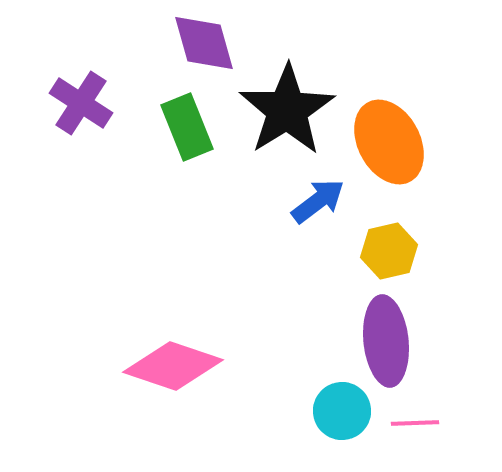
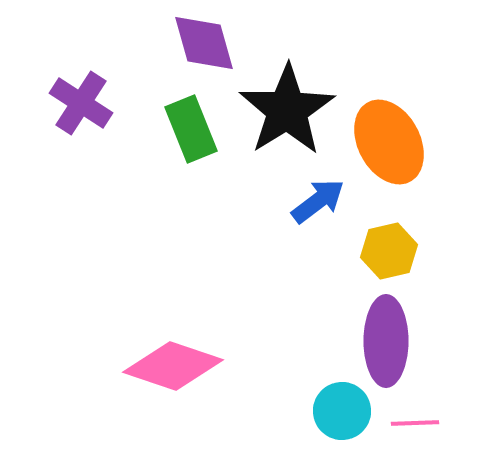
green rectangle: moved 4 px right, 2 px down
purple ellipse: rotated 6 degrees clockwise
